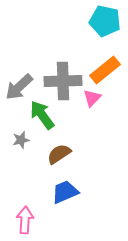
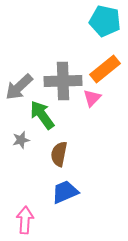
orange rectangle: moved 1 px up
brown semicircle: rotated 45 degrees counterclockwise
